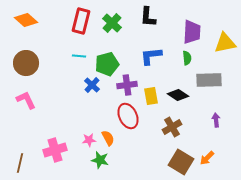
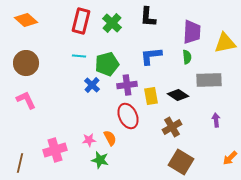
green semicircle: moved 1 px up
orange semicircle: moved 2 px right
orange arrow: moved 23 px right
